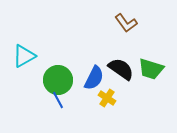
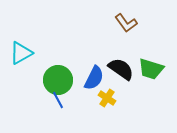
cyan triangle: moved 3 px left, 3 px up
